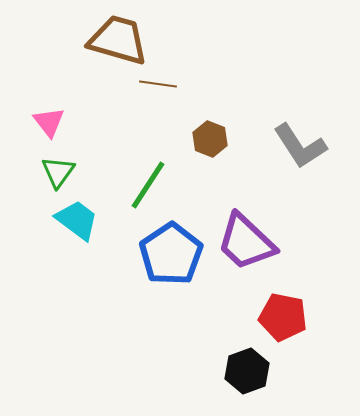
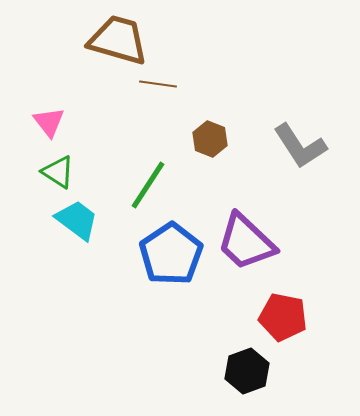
green triangle: rotated 33 degrees counterclockwise
